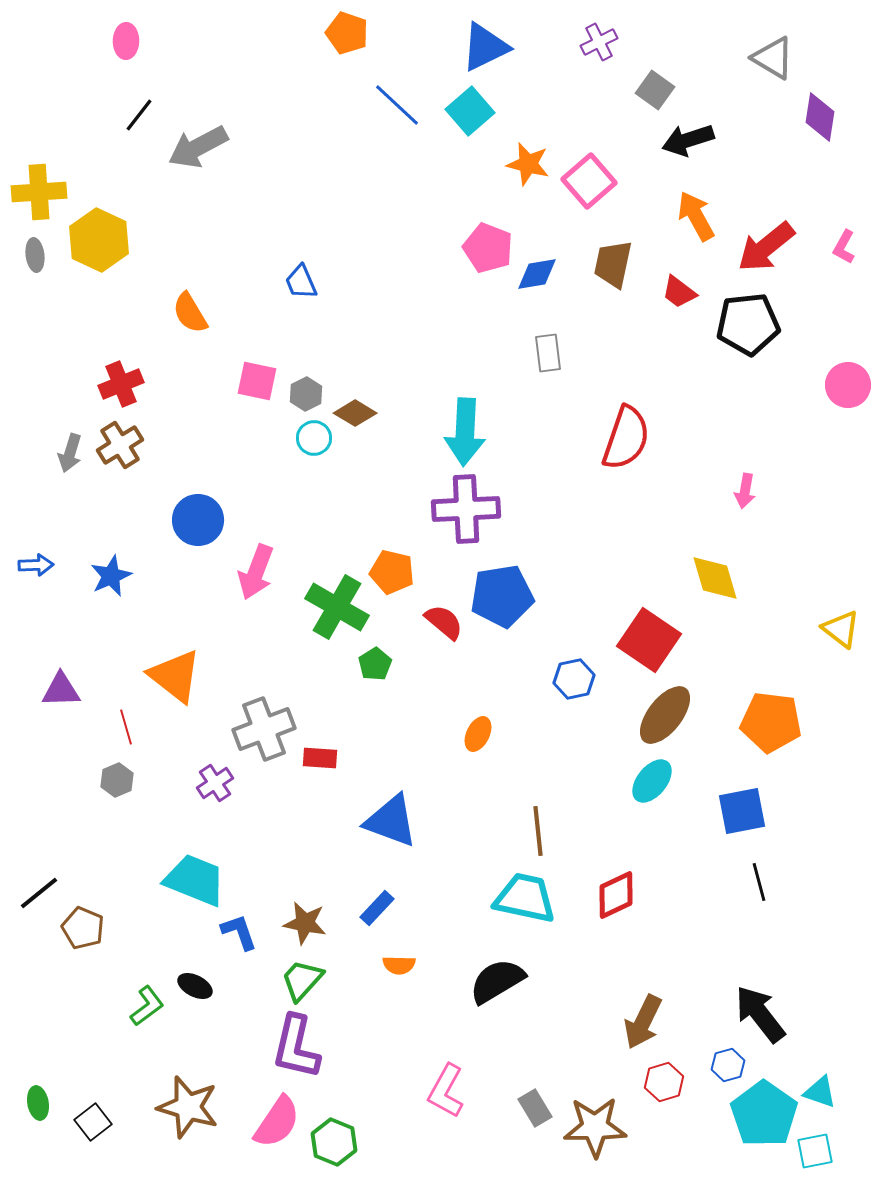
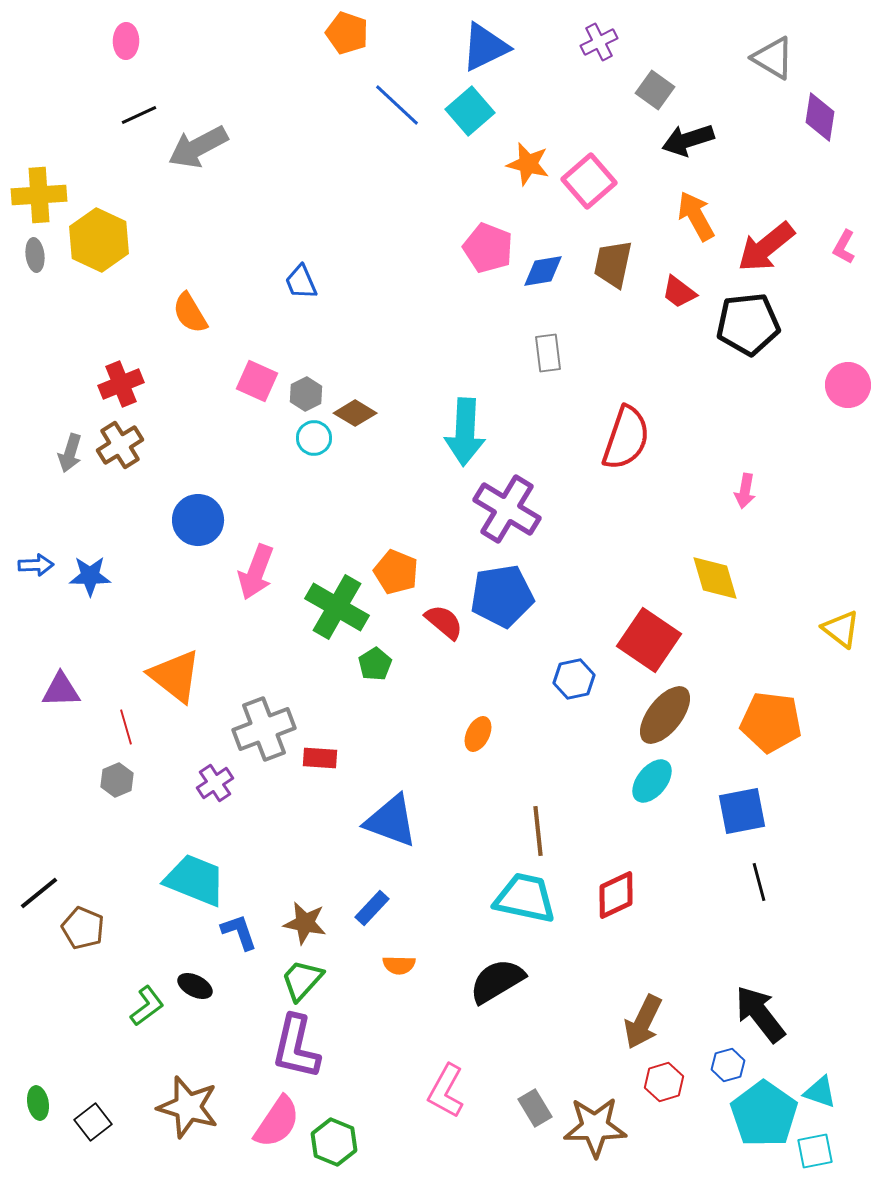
black line at (139, 115): rotated 27 degrees clockwise
yellow cross at (39, 192): moved 3 px down
blue diamond at (537, 274): moved 6 px right, 3 px up
pink square at (257, 381): rotated 12 degrees clockwise
purple cross at (466, 509): moved 41 px right; rotated 34 degrees clockwise
orange pentagon at (392, 572): moved 4 px right; rotated 9 degrees clockwise
blue star at (111, 576): moved 21 px left; rotated 24 degrees clockwise
blue rectangle at (377, 908): moved 5 px left
